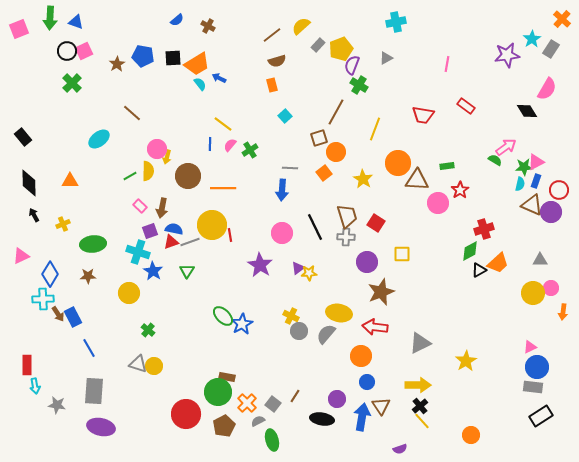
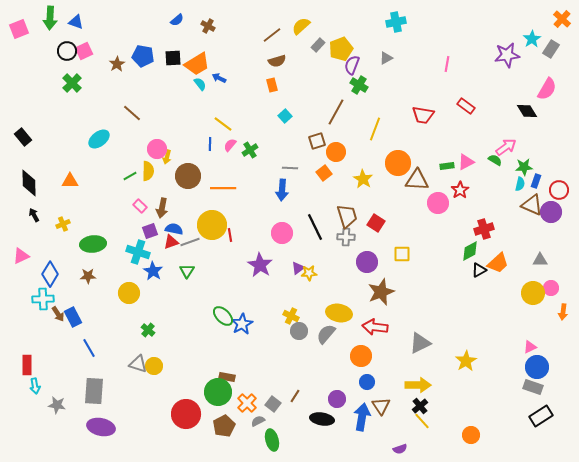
brown square at (319, 138): moved 2 px left, 3 px down
pink triangle at (536, 162): moved 70 px left
gray rectangle at (533, 387): rotated 12 degrees clockwise
